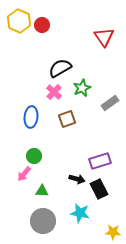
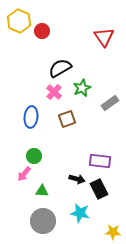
red circle: moved 6 px down
purple rectangle: rotated 25 degrees clockwise
